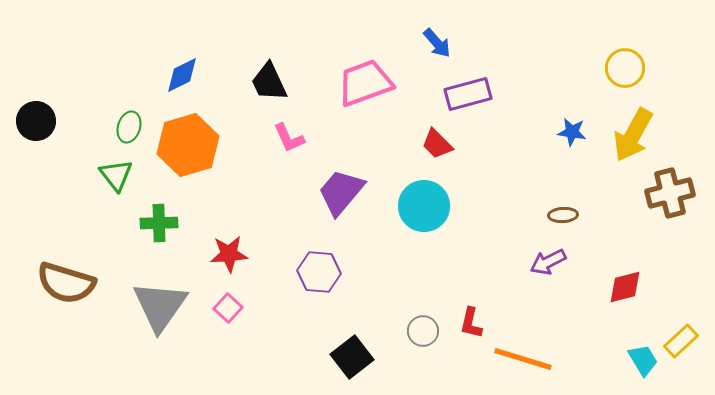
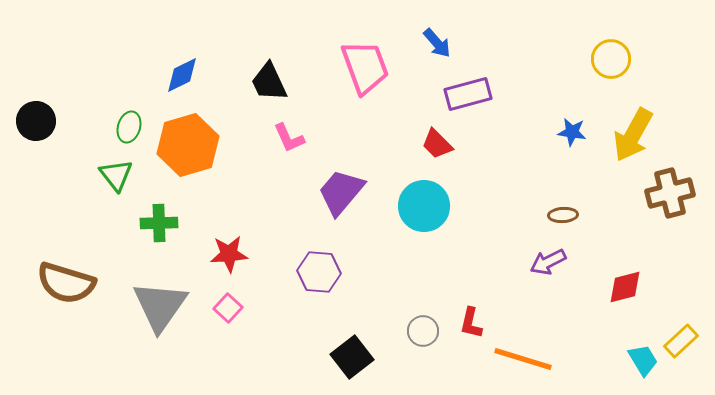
yellow circle: moved 14 px left, 9 px up
pink trapezoid: moved 16 px up; rotated 90 degrees clockwise
